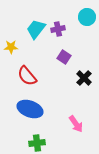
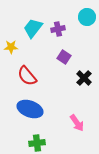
cyan trapezoid: moved 3 px left, 1 px up
pink arrow: moved 1 px right, 1 px up
